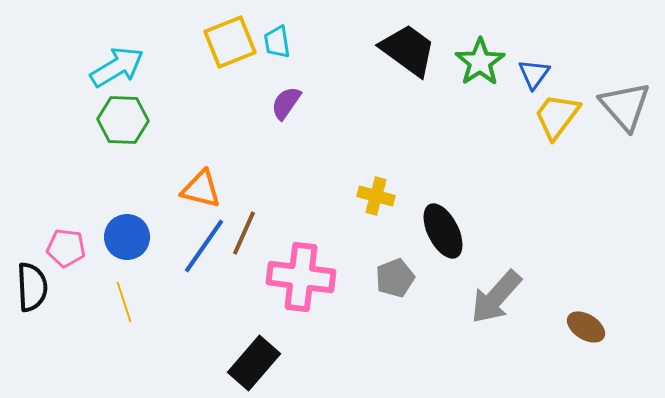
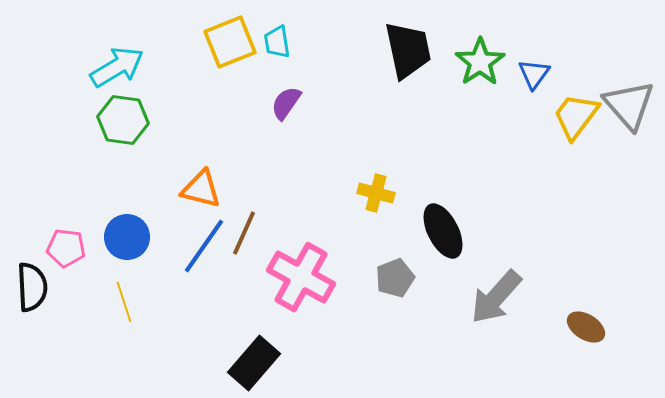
black trapezoid: rotated 42 degrees clockwise
gray triangle: moved 4 px right, 1 px up
yellow trapezoid: moved 19 px right
green hexagon: rotated 6 degrees clockwise
yellow cross: moved 3 px up
pink cross: rotated 22 degrees clockwise
